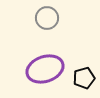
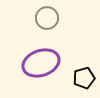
purple ellipse: moved 4 px left, 6 px up
